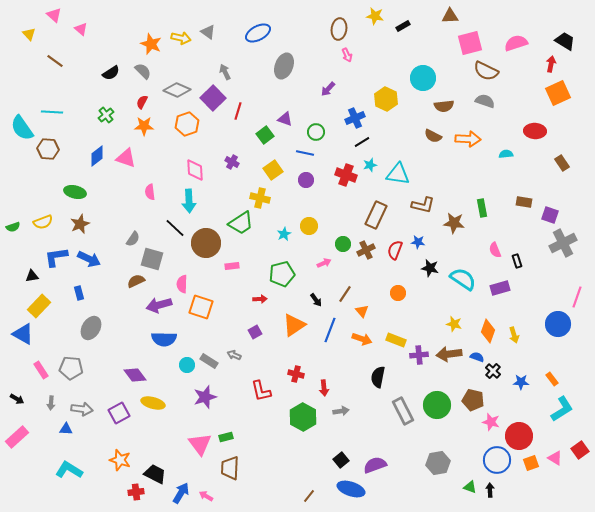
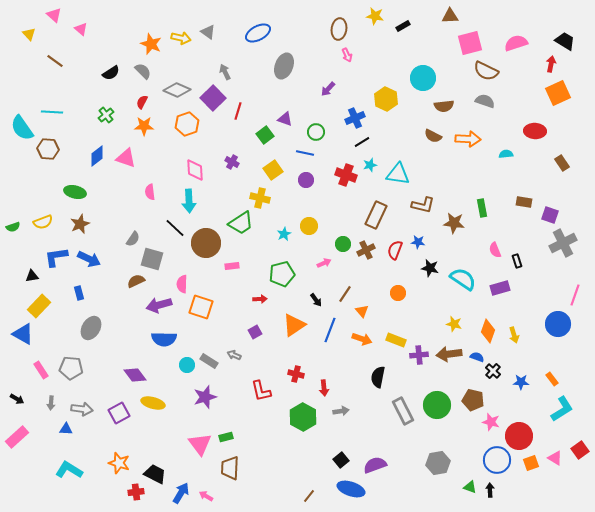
pink line at (577, 297): moved 2 px left, 2 px up
orange star at (120, 460): moved 1 px left, 3 px down
